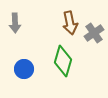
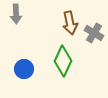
gray arrow: moved 1 px right, 9 px up
gray cross: rotated 24 degrees counterclockwise
green diamond: rotated 8 degrees clockwise
